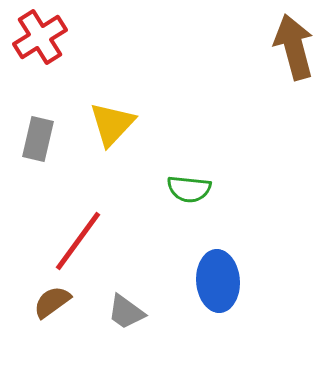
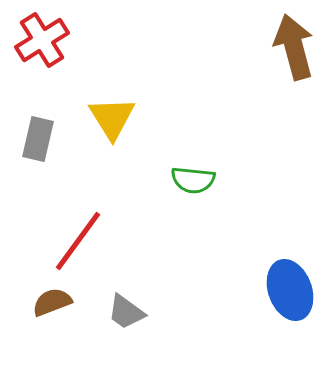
red cross: moved 2 px right, 3 px down
yellow triangle: moved 6 px up; rotated 15 degrees counterclockwise
green semicircle: moved 4 px right, 9 px up
blue ellipse: moved 72 px right, 9 px down; rotated 16 degrees counterclockwise
brown semicircle: rotated 15 degrees clockwise
